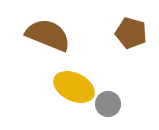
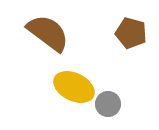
brown semicircle: moved 2 px up; rotated 15 degrees clockwise
